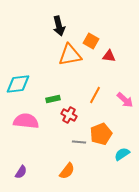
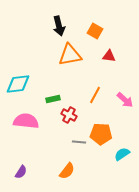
orange square: moved 4 px right, 10 px up
orange pentagon: rotated 25 degrees clockwise
